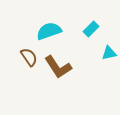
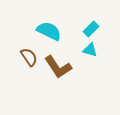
cyan semicircle: rotated 45 degrees clockwise
cyan triangle: moved 19 px left, 3 px up; rotated 28 degrees clockwise
